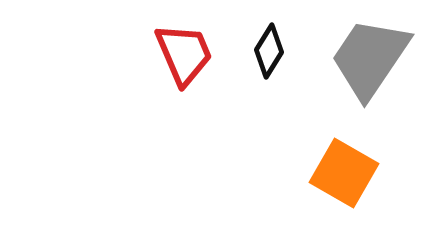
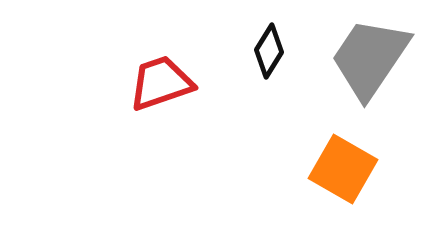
red trapezoid: moved 23 px left, 29 px down; rotated 86 degrees counterclockwise
orange square: moved 1 px left, 4 px up
